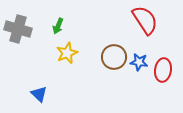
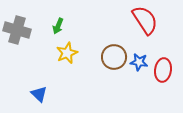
gray cross: moved 1 px left, 1 px down
